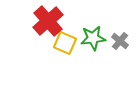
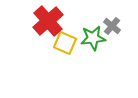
gray cross: moved 8 px left, 15 px up
